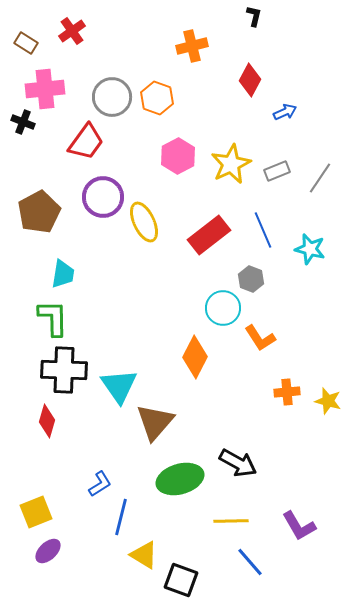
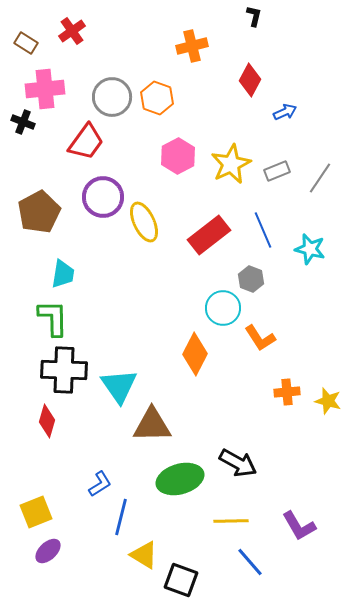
orange diamond at (195, 357): moved 3 px up
brown triangle at (155, 422): moved 3 px left, 3 px down; rotated 48 degrees clockwise
